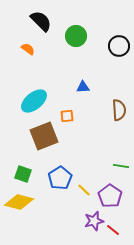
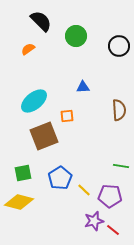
orange semicircle: rotated 72 degrees counterclockwise
green square: moved 1 px up; rotated 30 degrees counterclockwise
purple pentagon: rotated 30 degrees counterclockwise
